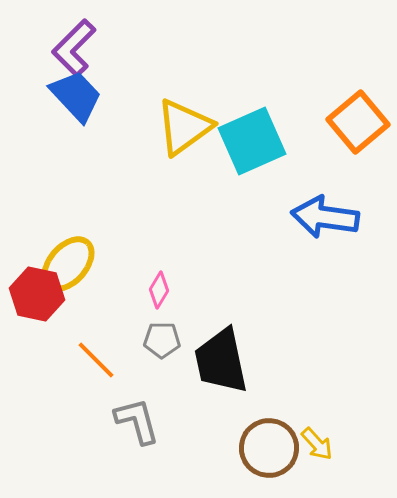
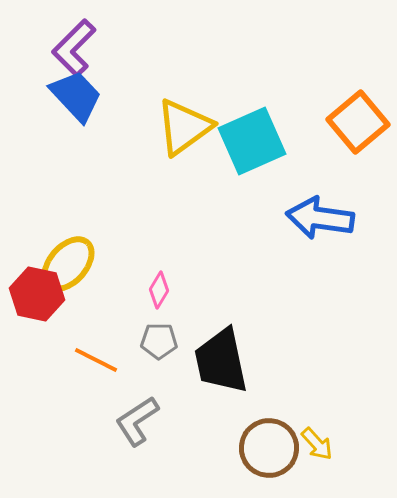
blue arrow: moved 5 px left, 1 px down
gray pentagon: moved 3 px left, 1 px down
orange line: rotated 18 degrees counterclockwise
gray L-shape: rotated 108 degrees counterclockwise
